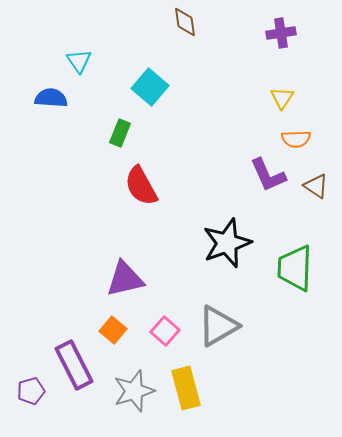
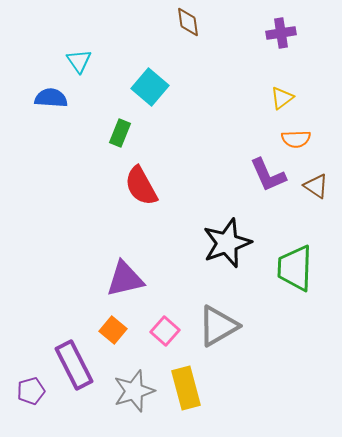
brown diamond: moved 3 px right
yellow triangle: rotated 20 degrees clockwise
